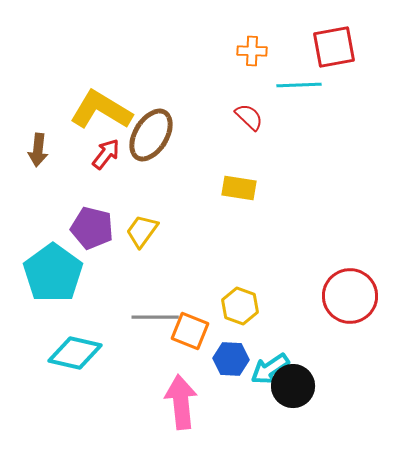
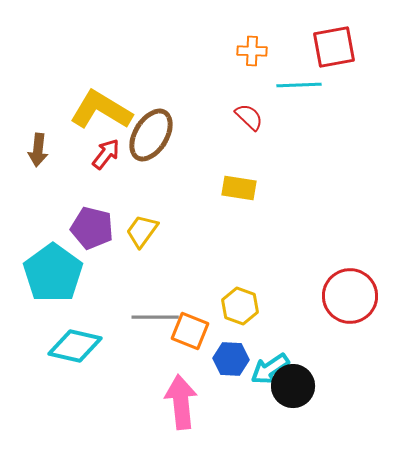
cyan diamond: moved 7 px up
